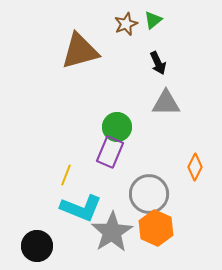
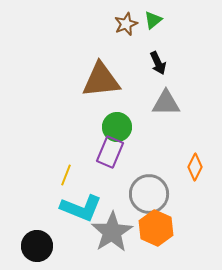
brown triangle: moved 21 px right, 29 px down; rotated 9 degrees clockwise
